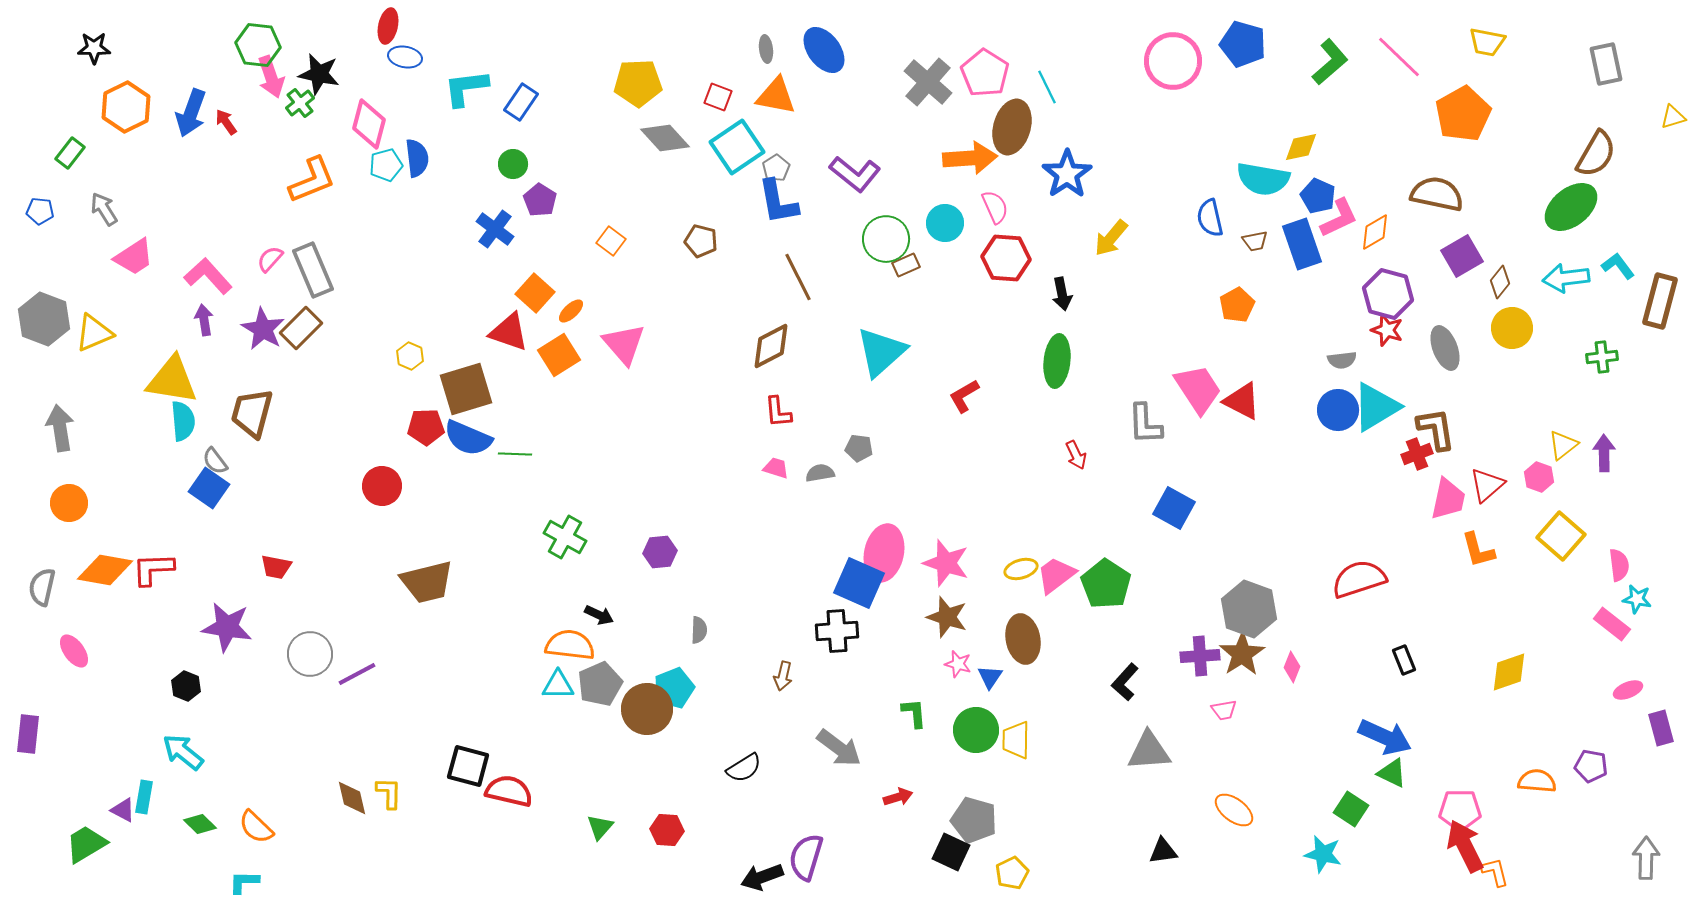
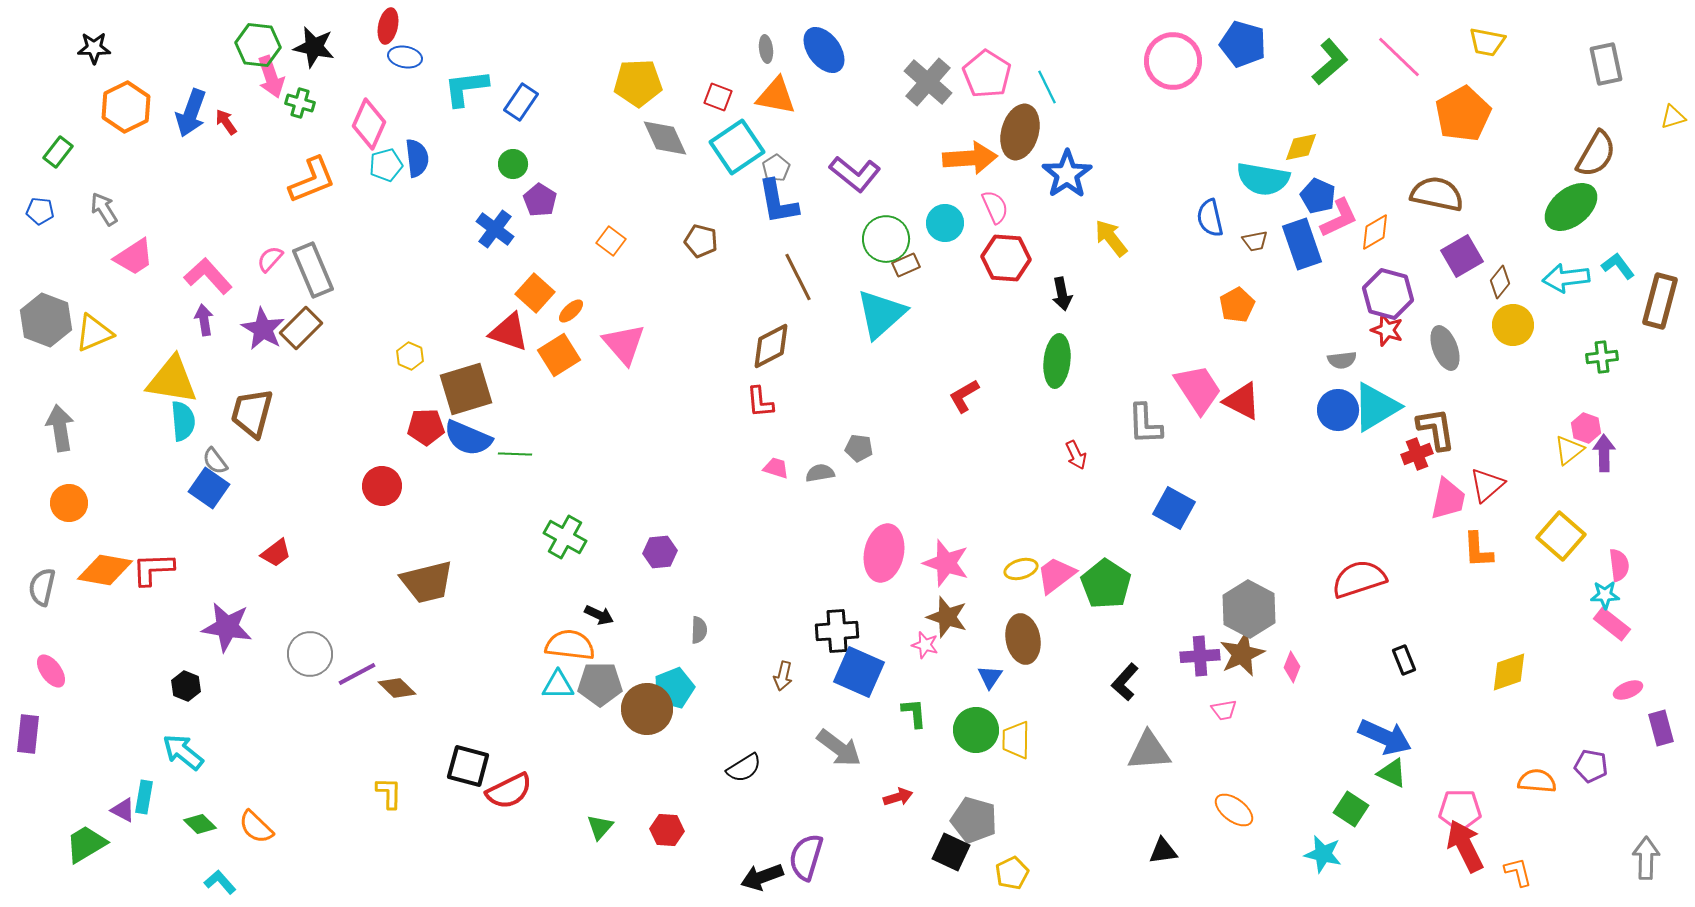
pink pentagon at (985, 73): moved 2 px right, 1 px down
black star at (319, 74): moved 5 px left, 27 px up
green cross at (300, 103): rotated 36 degrees counterclockwise
pink diamond at (369, 124): rotated 9 degrees clockwise
brown ellipse at (1012, 127): moved 8 px right, 5 px down
gray diamond at (665, 138): rotated 18 degrees clockwise
green rectangle at (70, 153): moved 12 px left, 1 px up
yellow arrow at (1111, 238): rotated 102 degrees clockwise
gray hexagon at (44, 319): moved 2 px right, 1 px down
yellow circle at (1512, 328): moved 1 px right, 3 px up
cyan triangle at (881, 352): moved 38 px up
red L-shape at (778, 412): moved 18 px left, 10 px up
yellow triangle at (1563, 445): moved 6 px right, 5 px down
pink hexagon at (1539, 477): moved 47 px right, 49 px up
orange L-shape at (1478, 550): rotated 12 degrees clockwise
red trapezoid at (276, 567): moved 14 px up; rotated 48 degrees counterclockwise
blue square at (859, 583): moved 89 px down
cyan star at (1637, 599): moved 32 px left, 4 px up; rotated 12 degrees counterclockwise
gray hexagon at (1249, 609): rotated 8 degrees clockwise
pink ellipse at (74, 651): moved 23 px left, 20 px down
brown star at (1242, 654): rotated 9 degrees clockwise
pink star at (958, 664): moved 33 px left, 19 px up
gray pentagon at (600, 684): rotated 24 degrees clockwise
red semicircle at (509, 791): rotated 141 degrees clockwise
brown diamond at (352, 798): moved 45 px right, 110 px up; rotated 33 degrees counterclockwise
orange L-shape at (1495, 872): moved 23 px right
cyan L-shape at (244, 882): moved 24 px left; rotated 48 degrees clockwise
